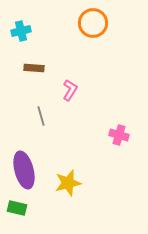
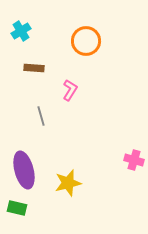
orange circle: moved 7 px left, 18 px down
cyan cross: rotated 18 degrees counterclockwise
pink cross: moved 15 px right, 25 px down
